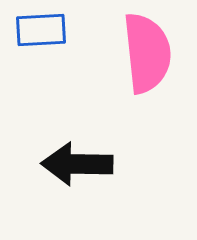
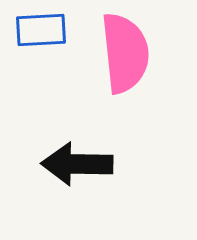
pink semicircle: moved 22 px left
